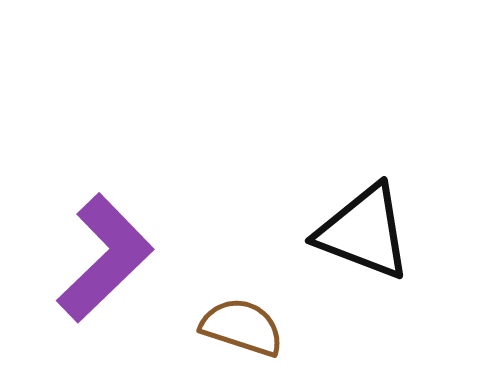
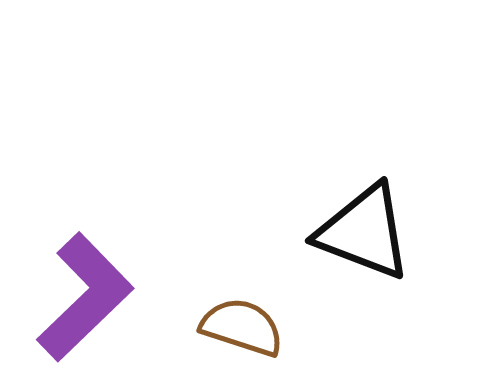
purple L-shape: moved 20 px left, 39 px down
